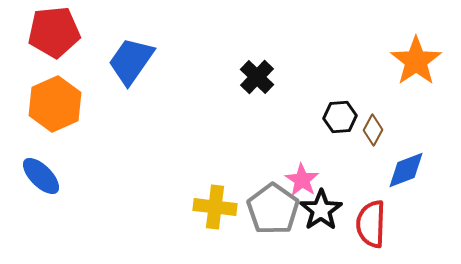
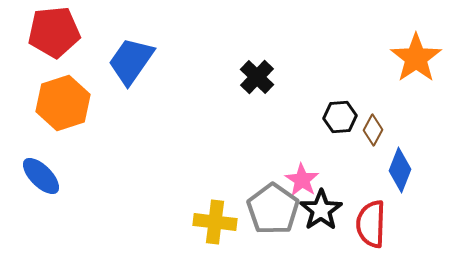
orange star: moved 3 px up
orange hexagon: moved 8 px right, 1 px up; rotated 6 degrees clockwise
blue diamond: moved 6 px left; rotated 48 degrees counterclockwise
yellow cross: moved 15 px down
